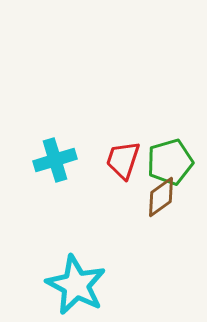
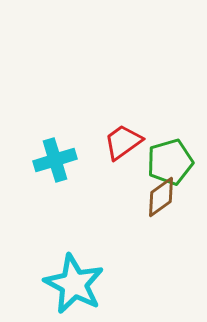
red trapezoid: moved 18 px up; rotated 36 degrees clockwise
cyan star: moved 2 px left, 1 px up
